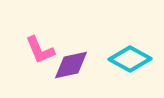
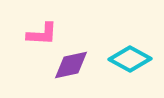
pink L-shape: moved 2 px right, 16 px up; rotated 64 degrees counterclockwise
